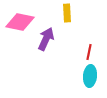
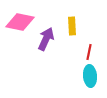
yellow rectangle: moved 5 px right, 13 px down
cyan ellipse: rotated 10 degrees counterclockwise
